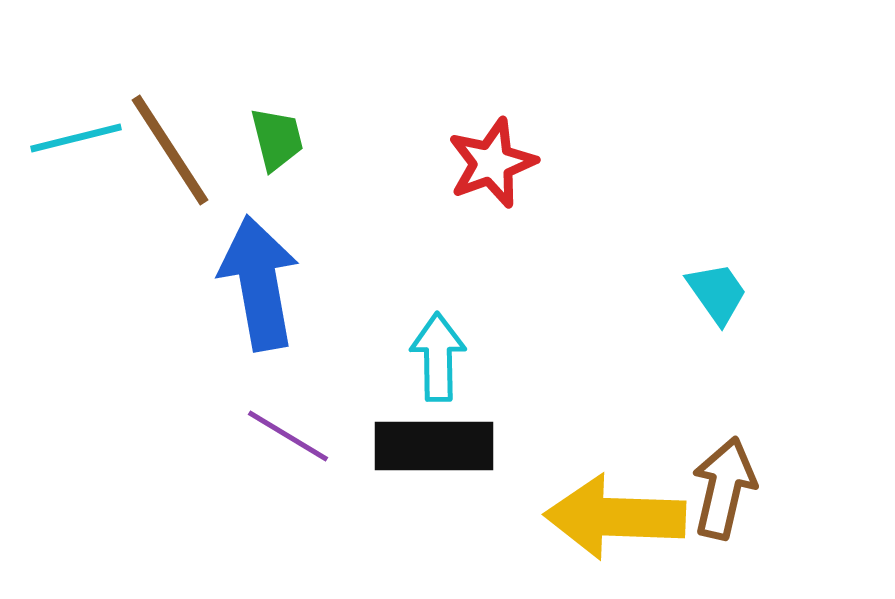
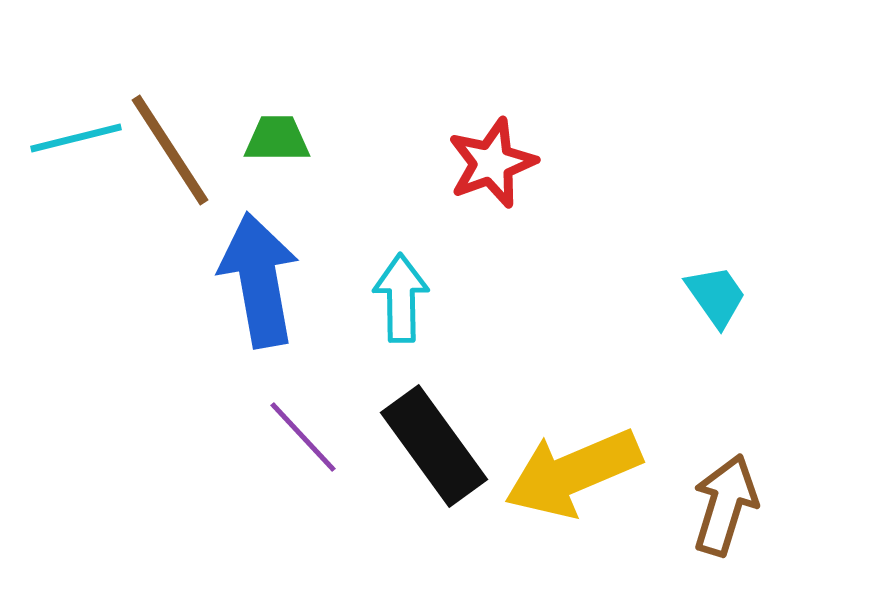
green trapezoid: rotated 76 degrees counterclockwise
blue arrow: moved 3 px up
cyan trapezoid: moved 1 px left, 3 px down
cyan arrow: moved 37 px left, 59 px up
purple line: moved 15 px right, 1 px down; rotated 16 degrees clockwise
black rectangle: rotated 54 degrees clockwise
brown arrow: moved 1 px right, 17 px down; rotated 4 degrees clockwise
yellow arrow: moved 42 px left, 44 px up; rotated 25 degrees counterclockwise
